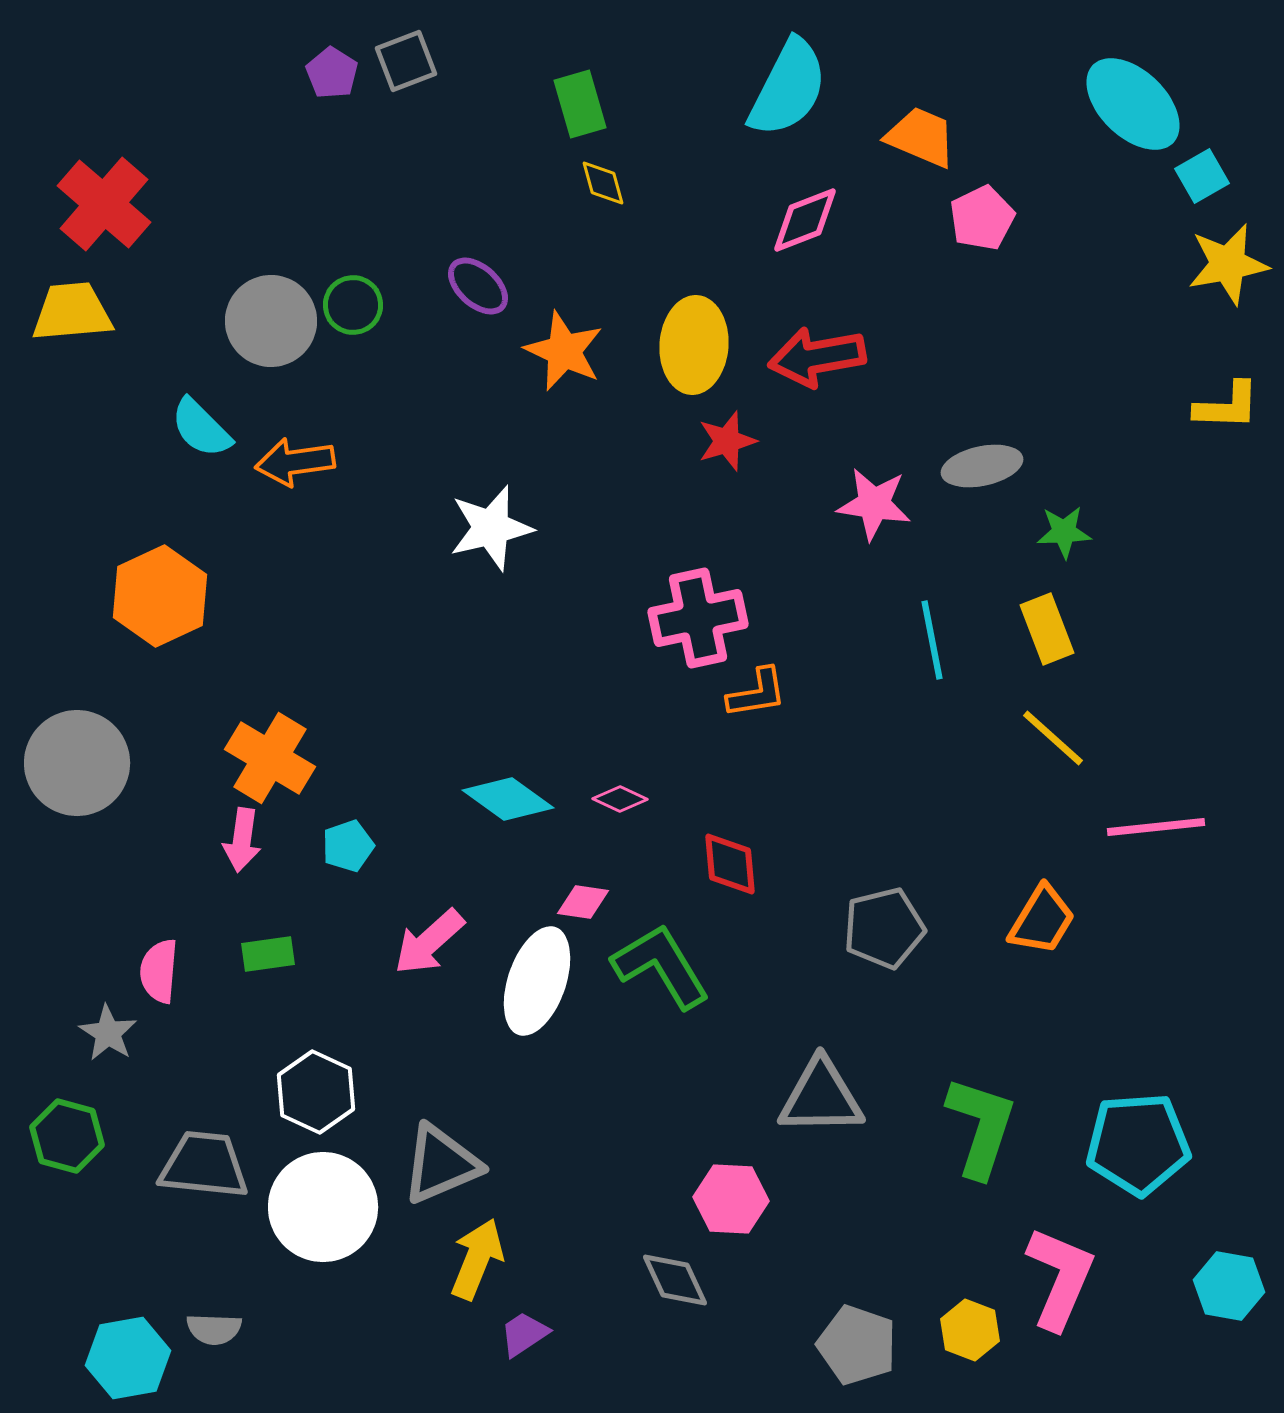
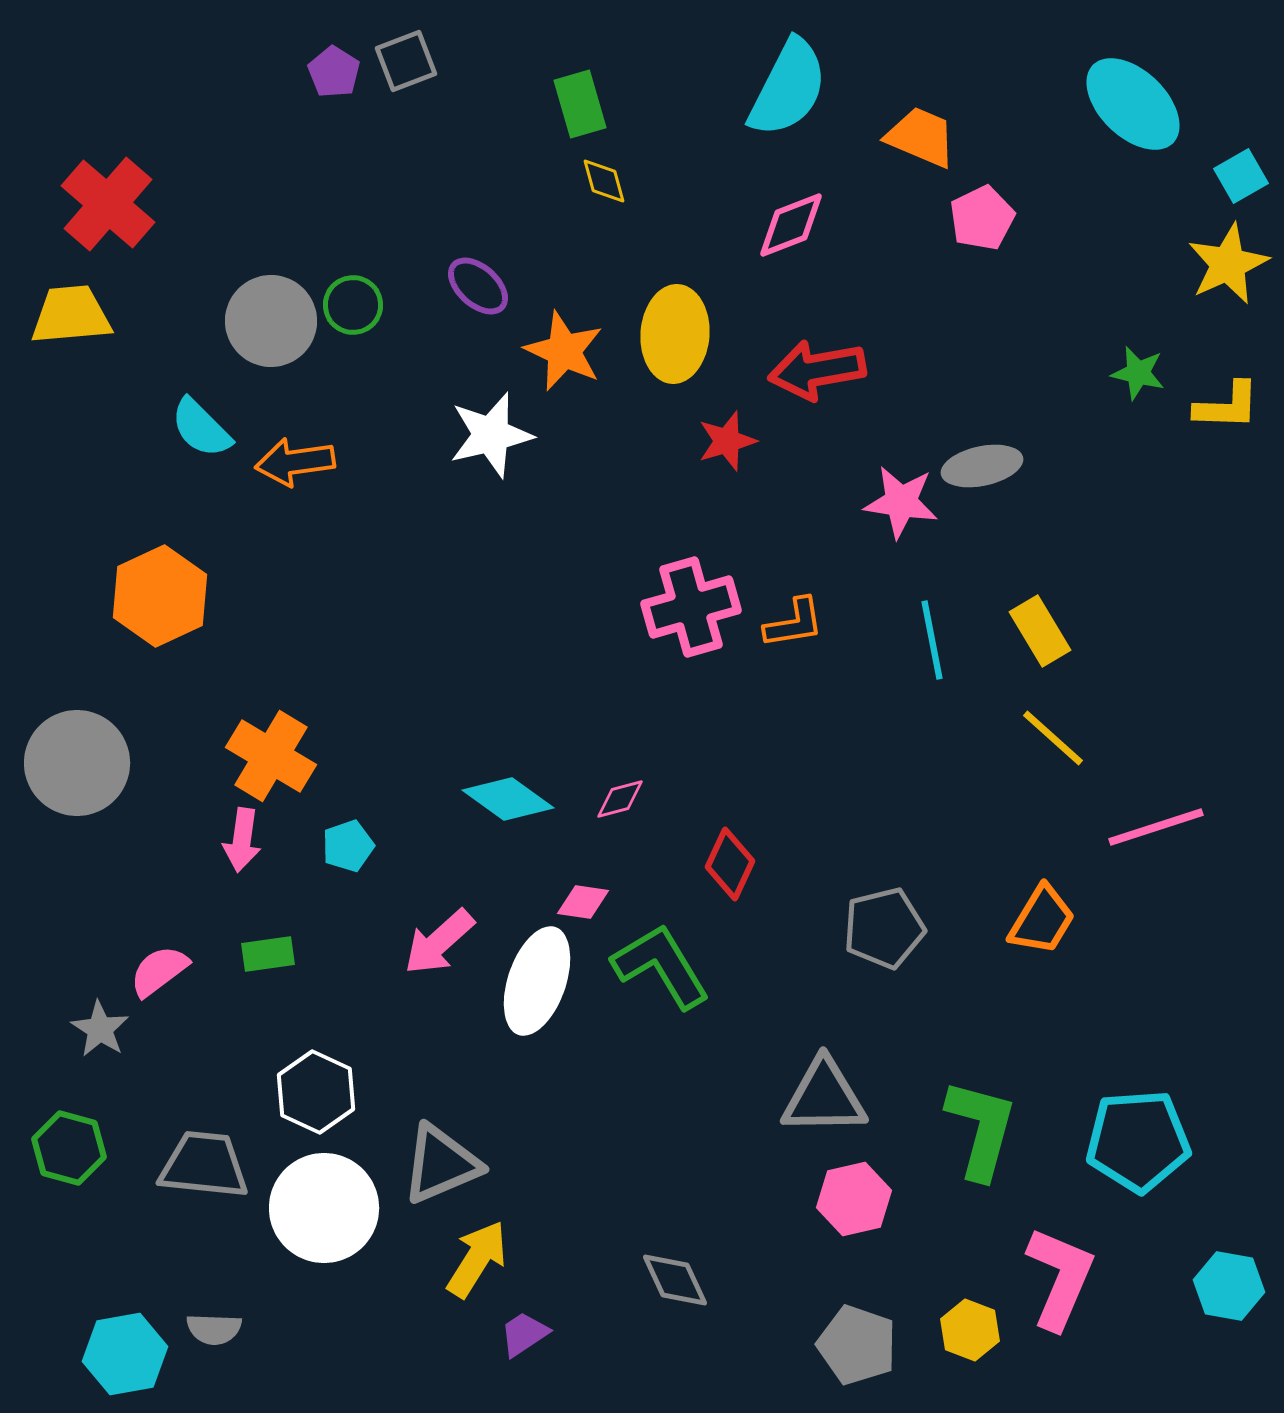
purple pentagon at (332, 73): moved 2 px right, 1 px up
cyan square at (1202, 176): moved 39 px right
yellow diamond at (603, 183): moved 1 px right, 2 px up
red cross at (104, 204): moved 4 px right
pink diamond at (805, 220): moved 14 px left, 5 px down
yellow star at (1228, 264): rotated 14 degrees counterclockwise
yellow trapezoid at (72, 312): moved 1 px left, 3 px down
yellow ellipse at (694, 345): moved 19 px left, 11 px up
red arrow at (817, 357): moved 13 px down
pink star at (874, 504): moved 27 px right, 2 px up
white star at (491, 528): moved 93 px up
green star at (1064, 532): moved 74 px right, 159 px up; rotated 16 degrees clockwise
pink cross at (698, 618): moved 7 px left, 11 px up; rotated 4 degrees counterclockwise
yellow rectangle at (1047, 629): moved 7 px left, 2 px down; rotated 10 degrees counterclockwise
orange L-shape at (757, 693): moved 37 px right, 70 px up
orange cross at (270, 758): moved 1 px right, 2 px up
pink diamond at (620, 799): rotated 40 degrees counterclockwise
pink line at (1156, 827): rotated 12 degrees counterclockwise
red diamond at (730, 864): rotated 30 degrees clockwise
pink arrow at (429, 942): moved 10 px right
pink semicircle at (159, 971): rotated 48 degrees clockwise
gray star at (108, 1033): moved 8 px left, 4 px up
gray triangle at (821, 1097): moved 3 px right
green L-shape at (981, 1127): moved 2 px down; rotated 3 degrees counterclockwise
green hexagon at (67, 1136): moved 2 px right, 12 px down
cyan pentagon at (1138, 1144): moved 3 px up
pink hexagon at (731, 1199): moved 123 px right; rotated 16 degrees counterclockwise
white circle at (323, 1207): moved 1 px right, 1 px down
yellow arrow at (477, 1259): rotated 10 degrees clockwise
cyan hexagon at (128, 1358): moved 3 px left, 4 px up
